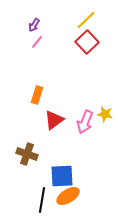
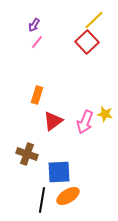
yellow line: moved 8 px right
red triangle: moved 1 px left, 1 px down
blue square: moved 3 px left, 4 px up
